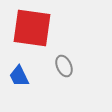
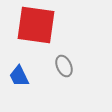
red square: moved 4 px right, 3 px up
